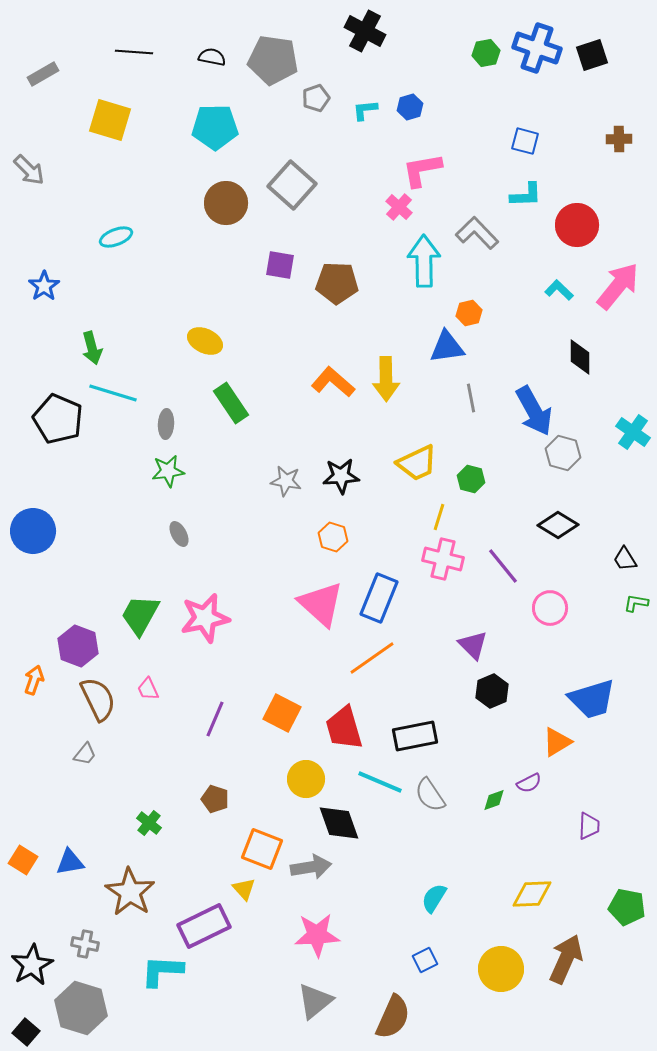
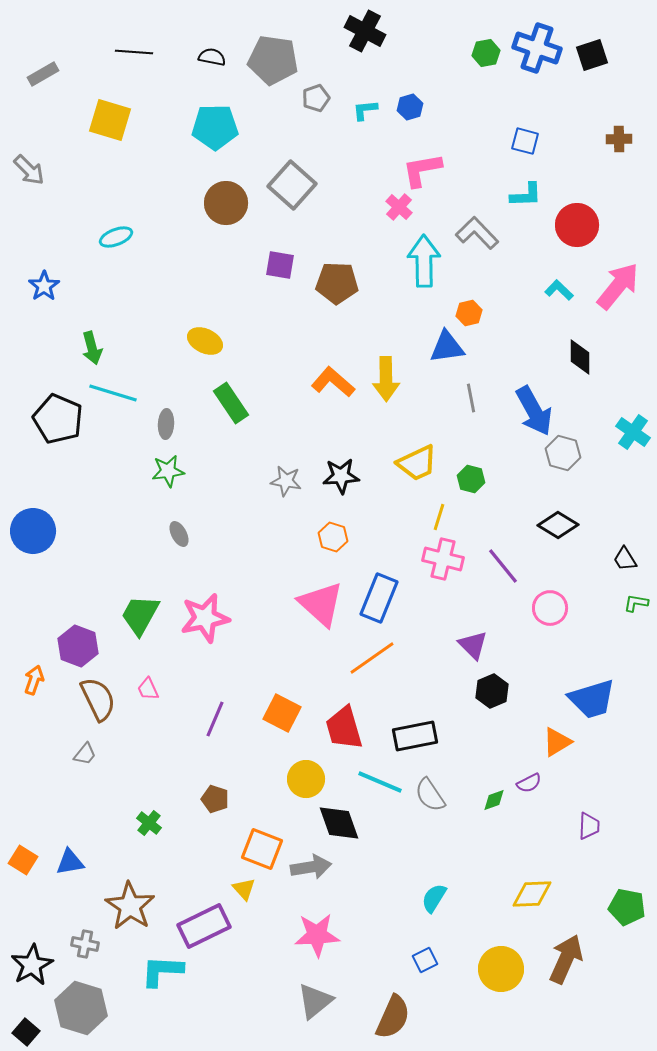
brown star at (130, 892): moved 14 px down
